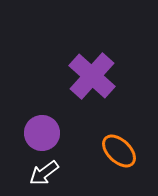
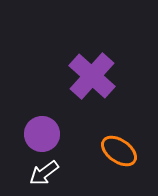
purple circle: moved 1 px down
orange ellipse: rotated 9 degrees counterclockwise
